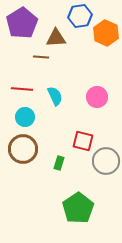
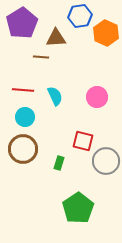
red line: moved 1 px right, 1 px down
